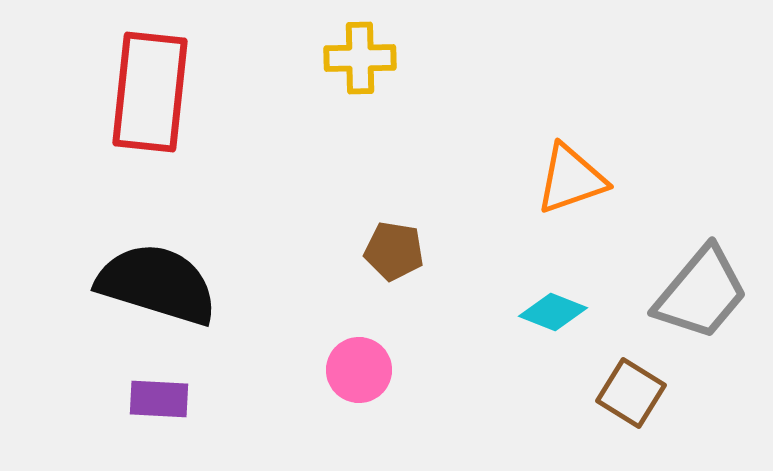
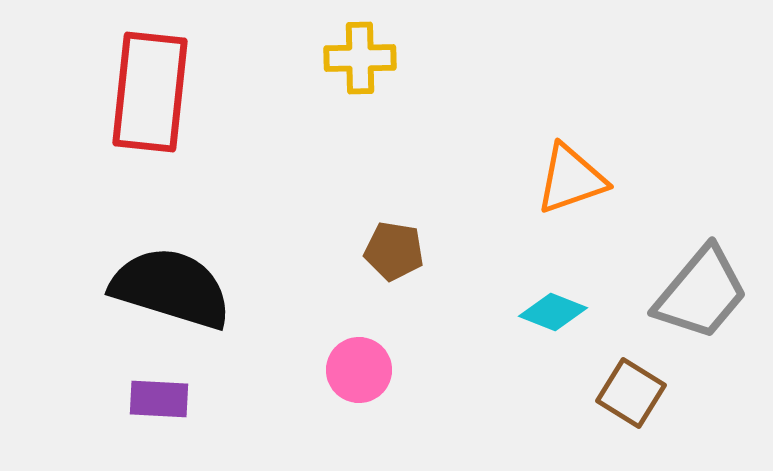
black semicircle: moved 14 px right, 4 px down
